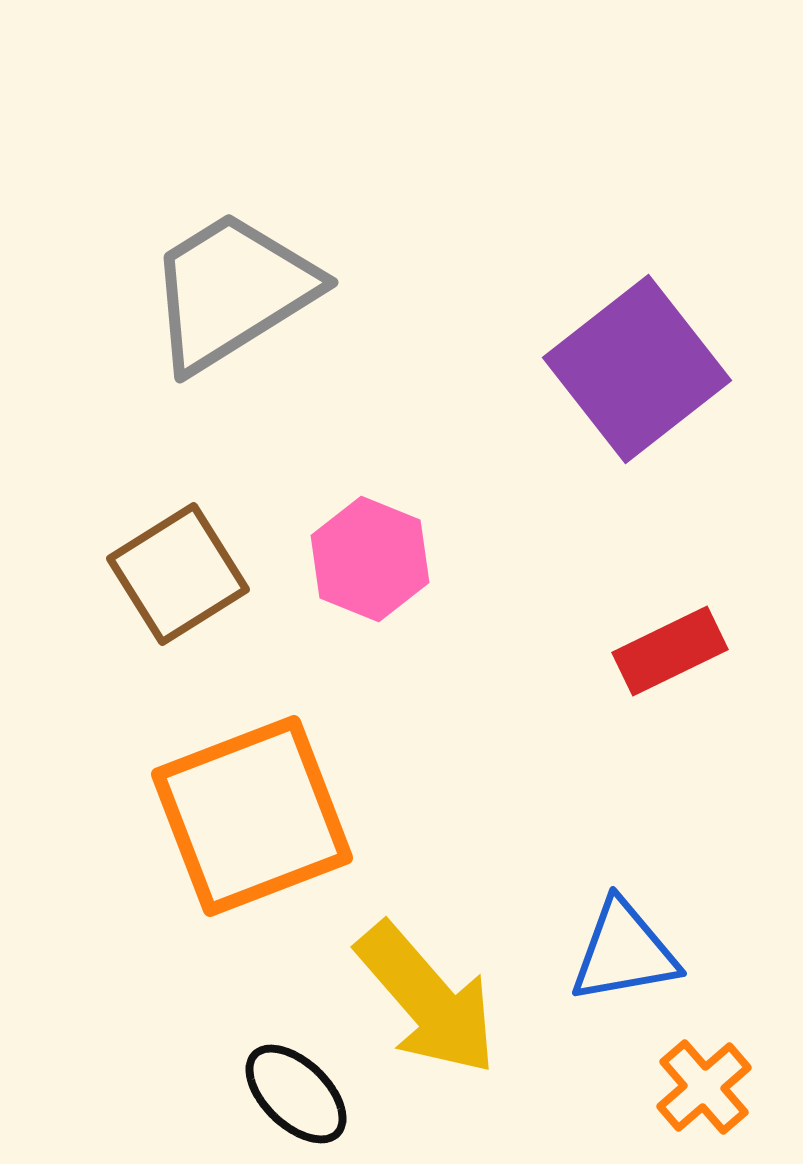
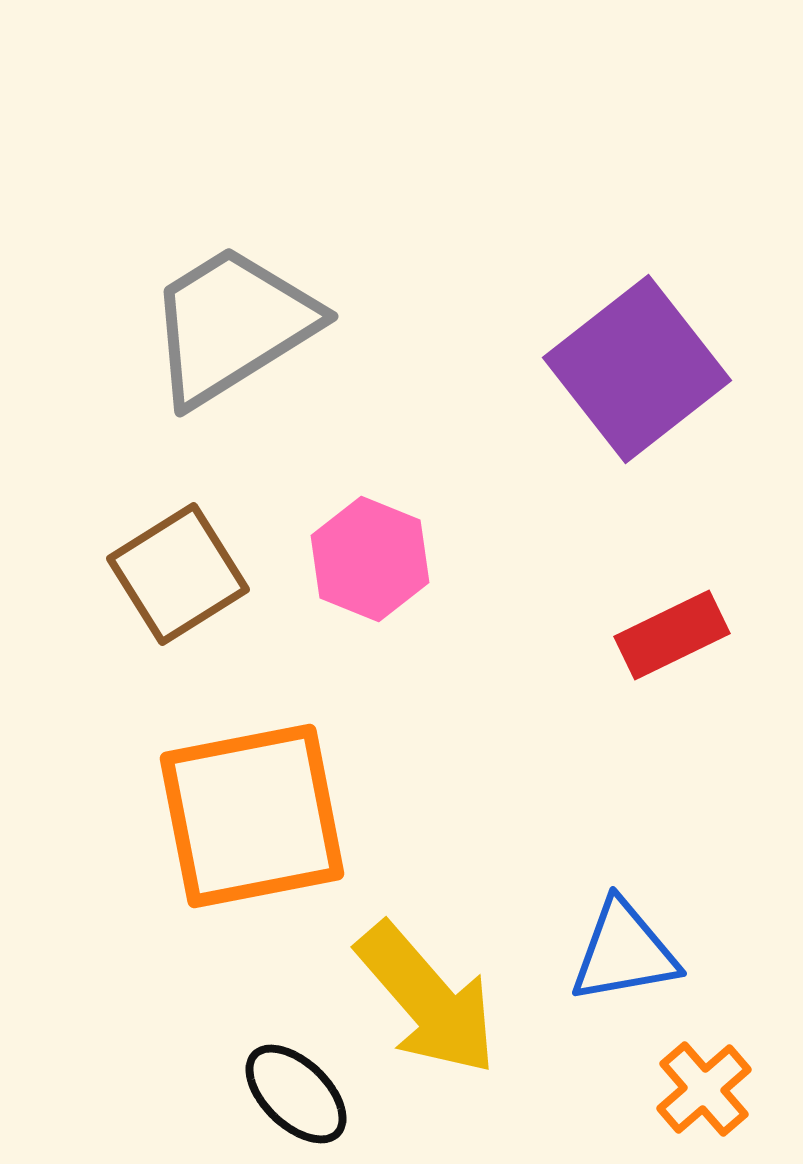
gray trapezoid: moved 34 px down
red rectangle: moved 2 px right, 16 px up
orange square: rotated 10 degrees clockwise
orange cross: moved 2 px down
